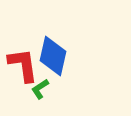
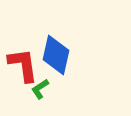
blue diamond: moved 3 px right, 1 px up
